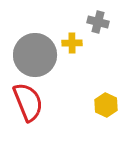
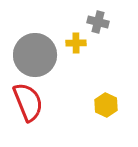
yellow cross: moved 4 px right
